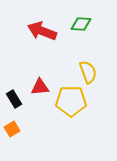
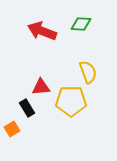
red triangle: moved 1 px right
black rectangle: moved 13 px right, 9 px down
